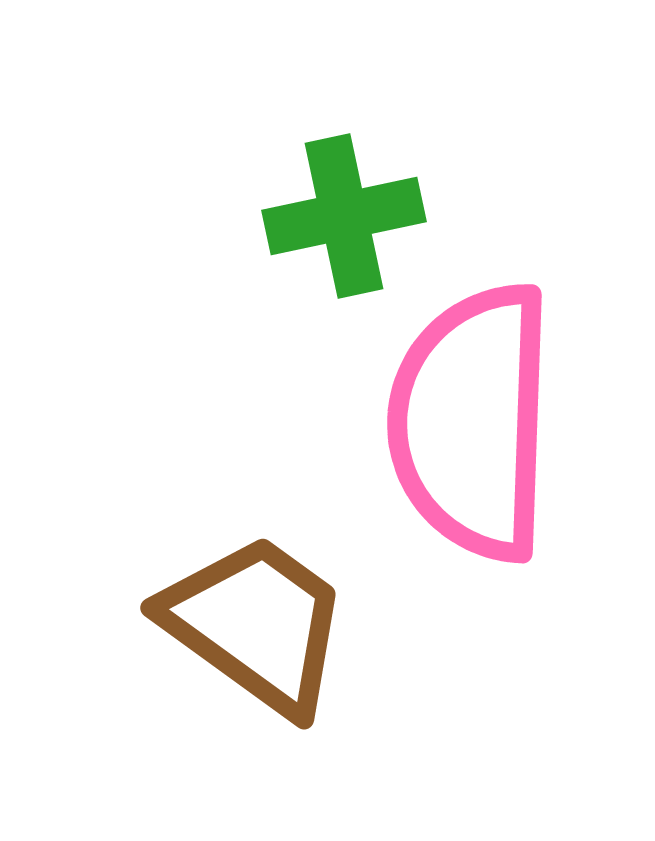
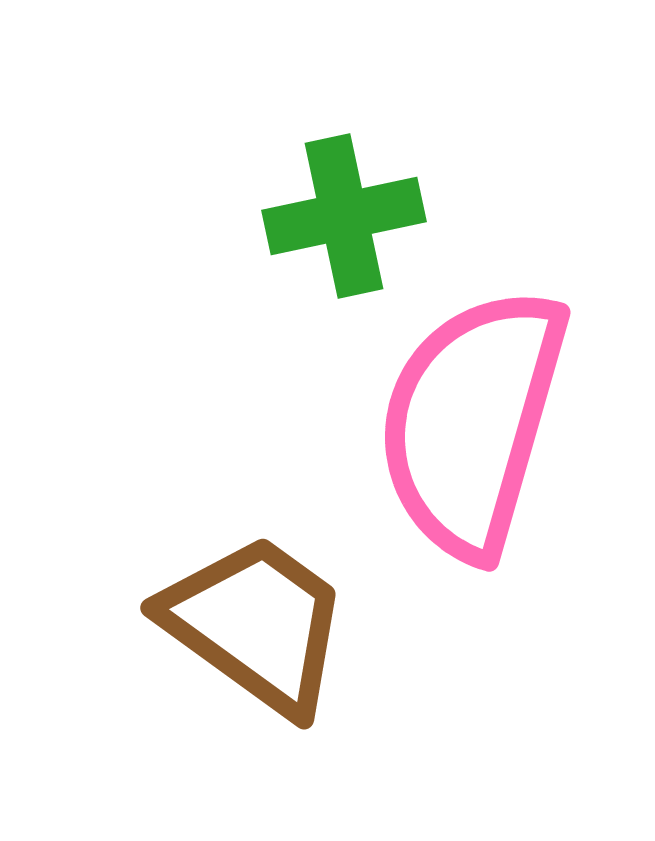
pink semicircle: rotated 14 degrees clockwise
